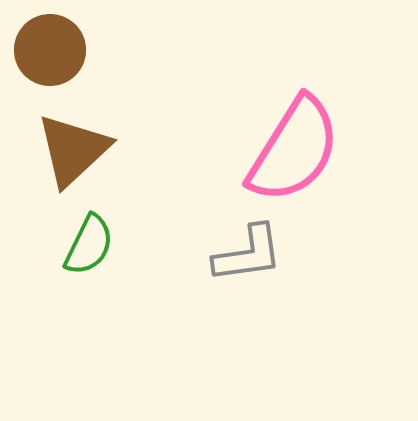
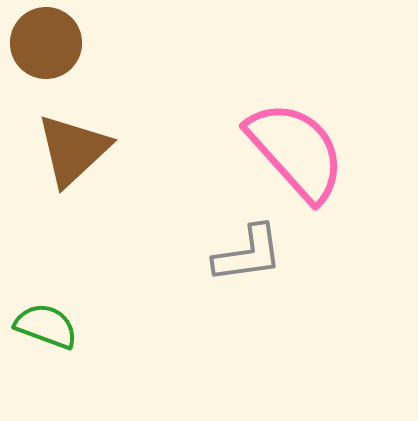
brown circle: moved 4 px left, 7 px up
pink semicircle: moved 2 px right, 1 px down; rotated 74 degrees counterclockwise
green semicircle: moved 43 px left, 81 px down; rotated 96 degrees counterclockwise
